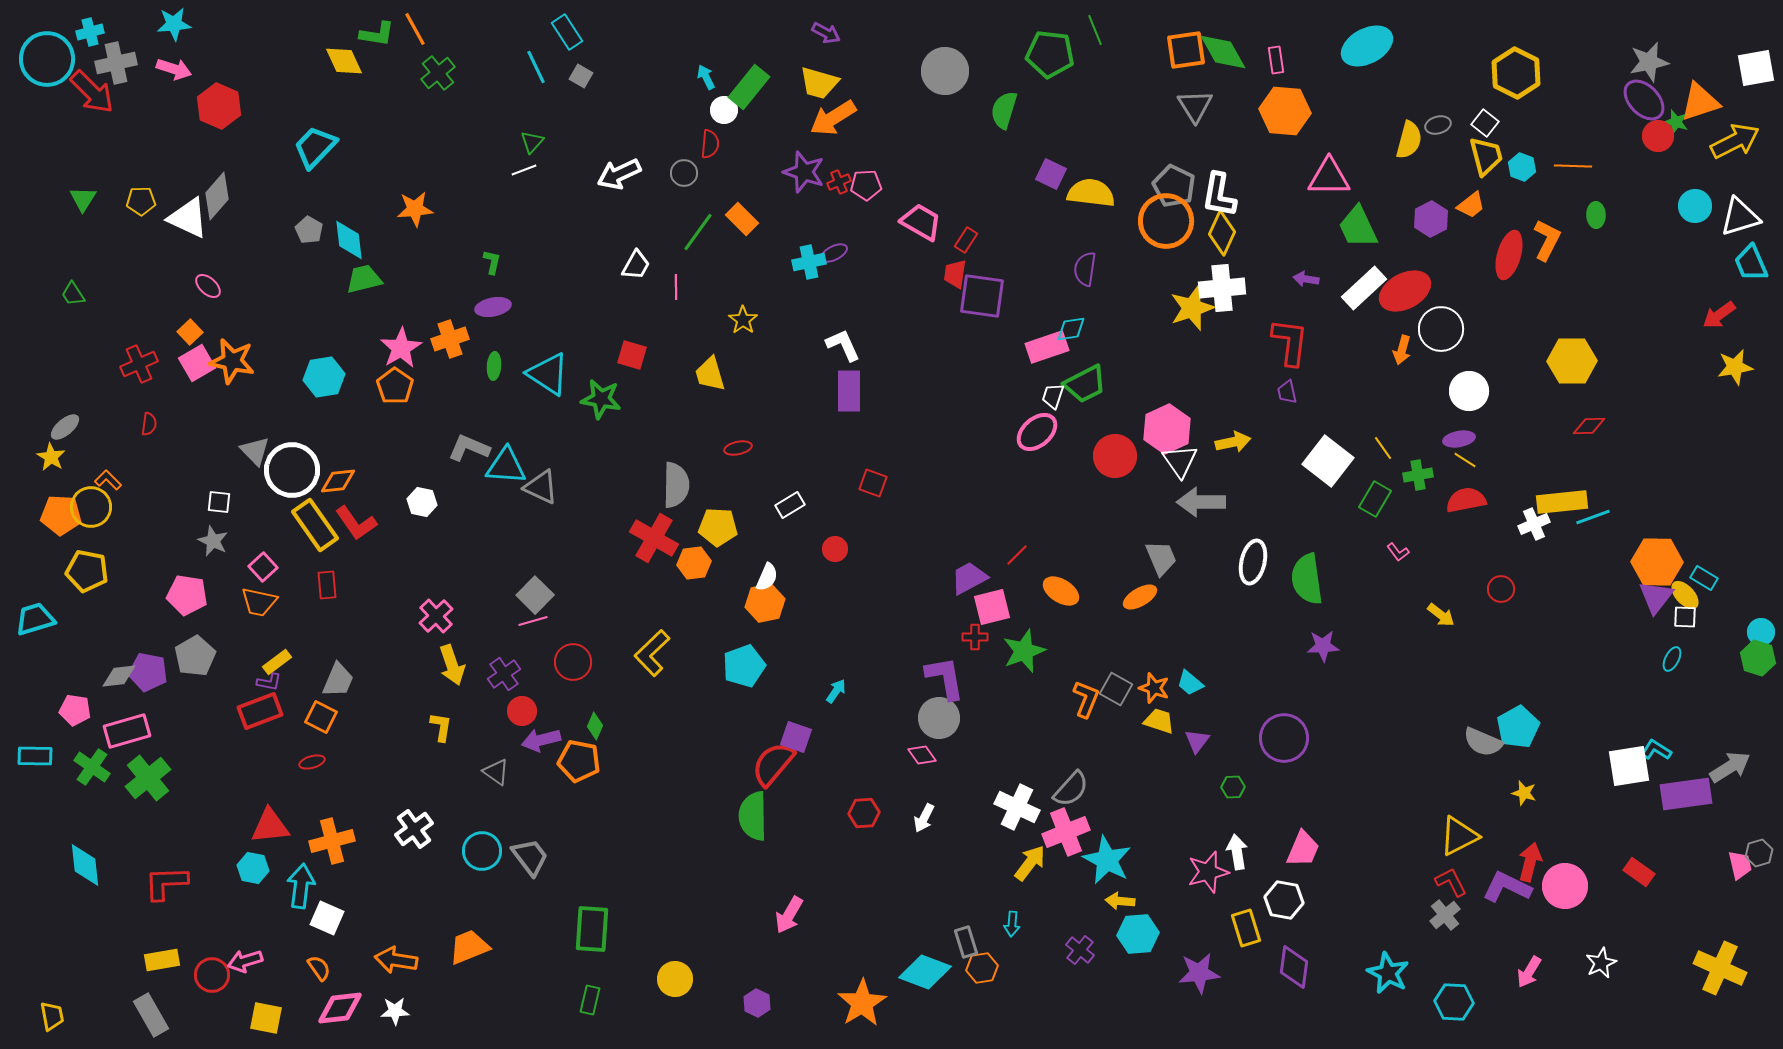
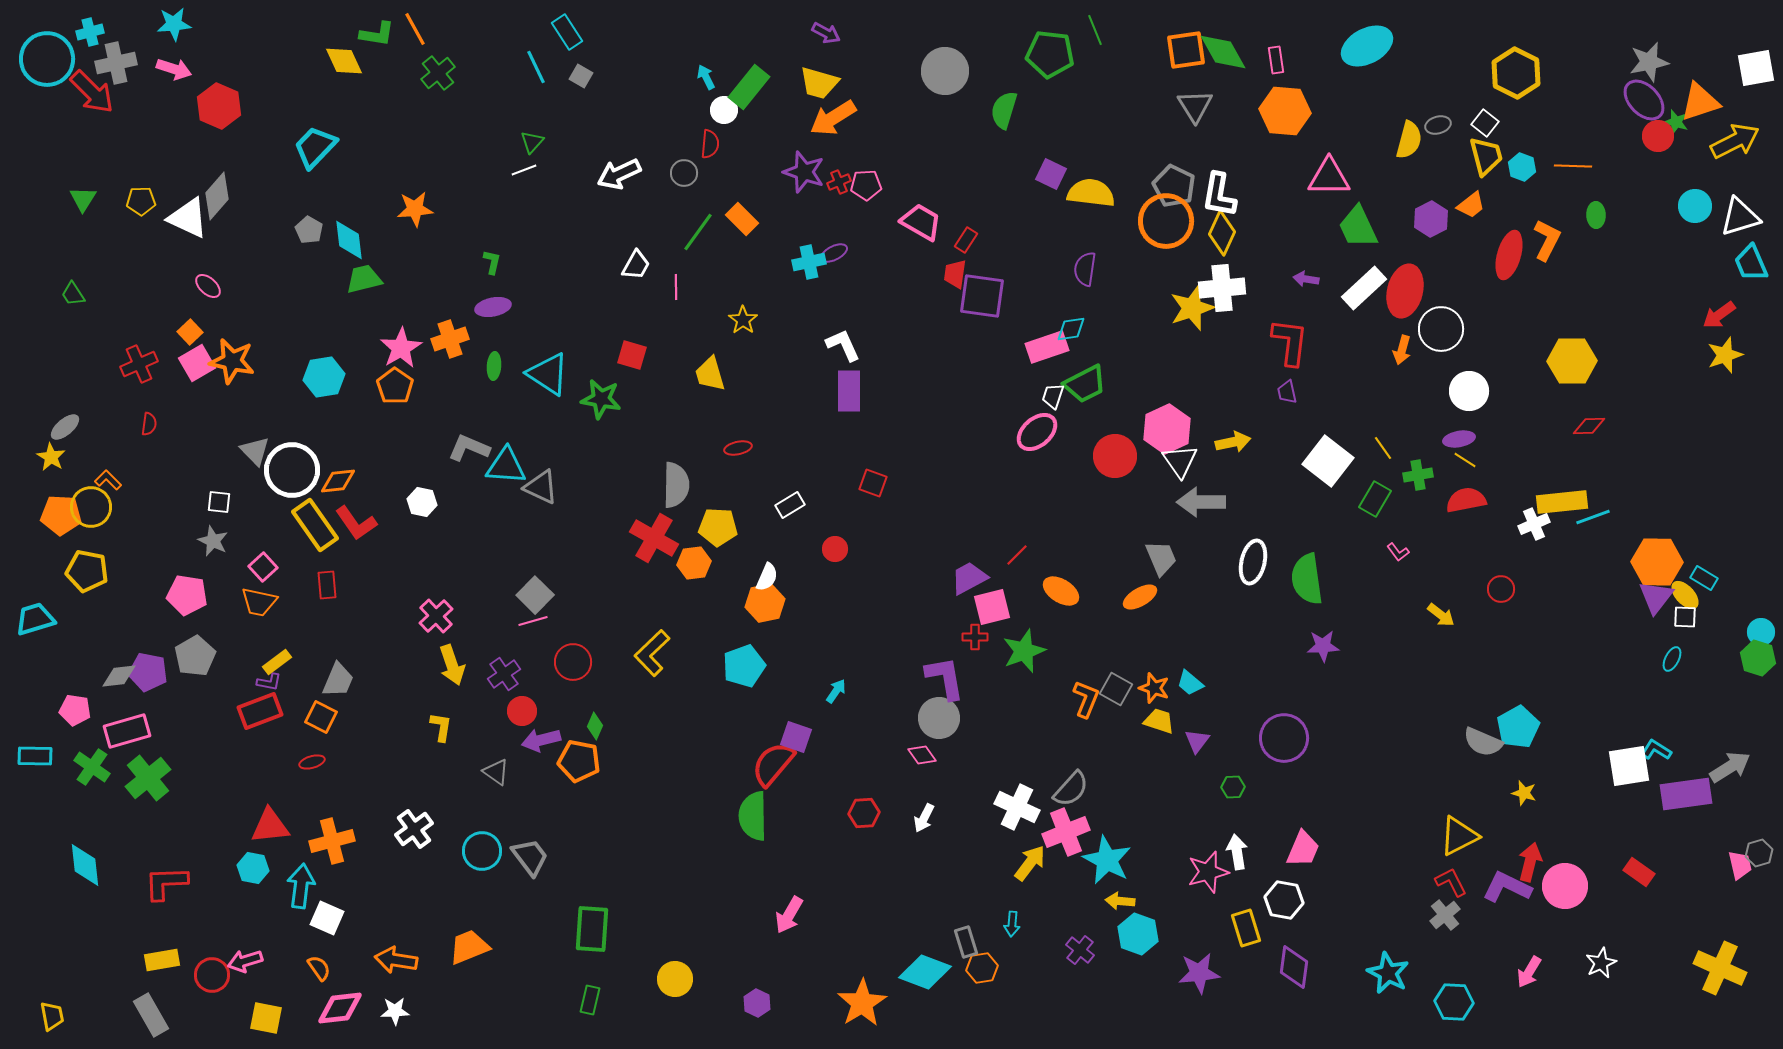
red ellipse at (1405, 291): rotated 48 degrees counterclockwise
yellow star at (1735, 367): moved 10 px left, 12 px up; rotated 9 degrees counterclockwise
cyan hexagon at (1138, 934): rotated 24 degrees clockwise
